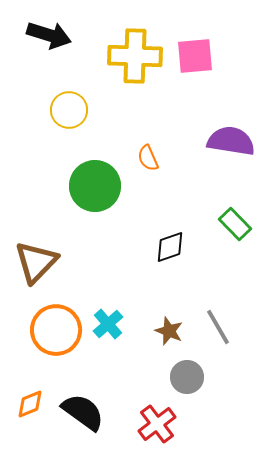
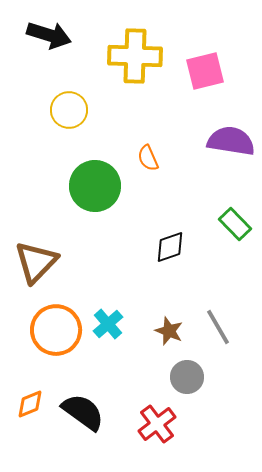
pink square: moved 10 px right, 15 px down; rotated 9 degrees counterclockwise
